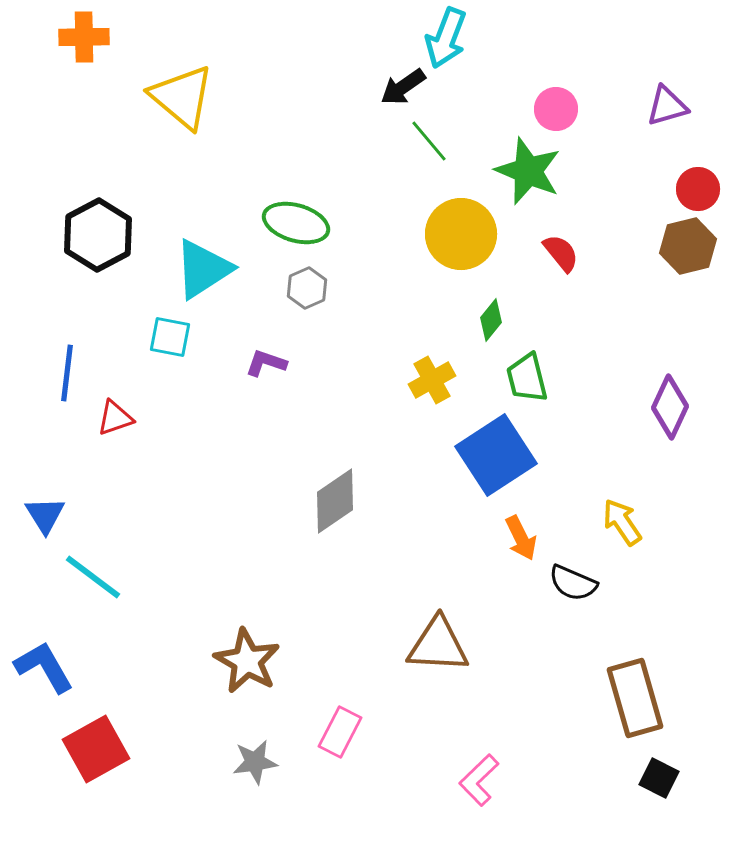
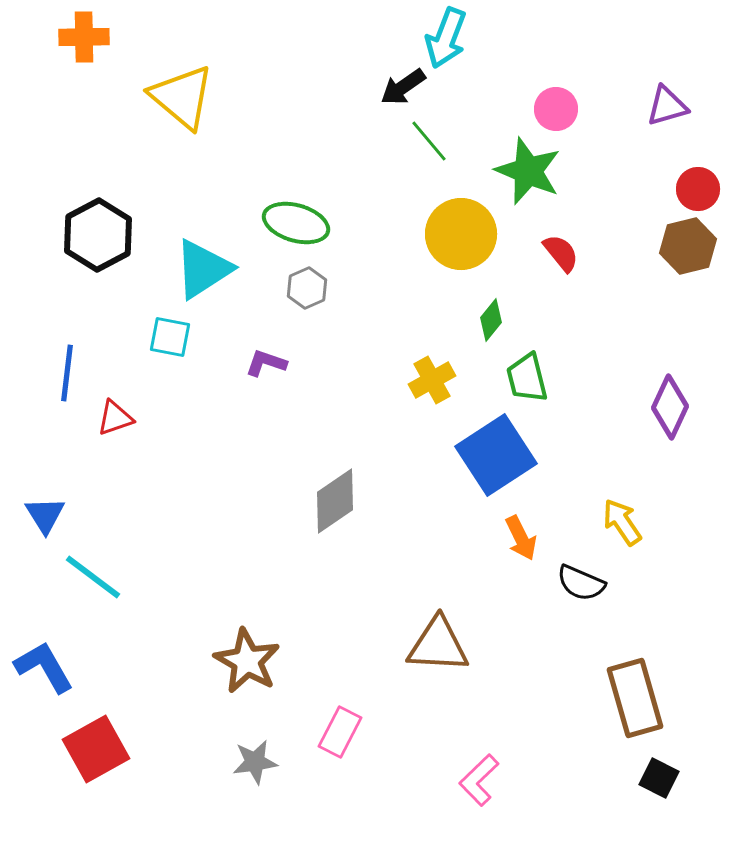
black semicircle: moved 8 px right
